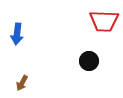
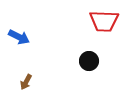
blue arrow: moved 2 px right, 3 px down; rotated 70 degrees counterclockwise
brown arrow: moved 4 px right, 1 px up
